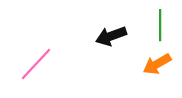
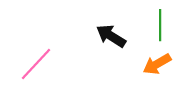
black arrow: rotated 52 degrees clockwise
